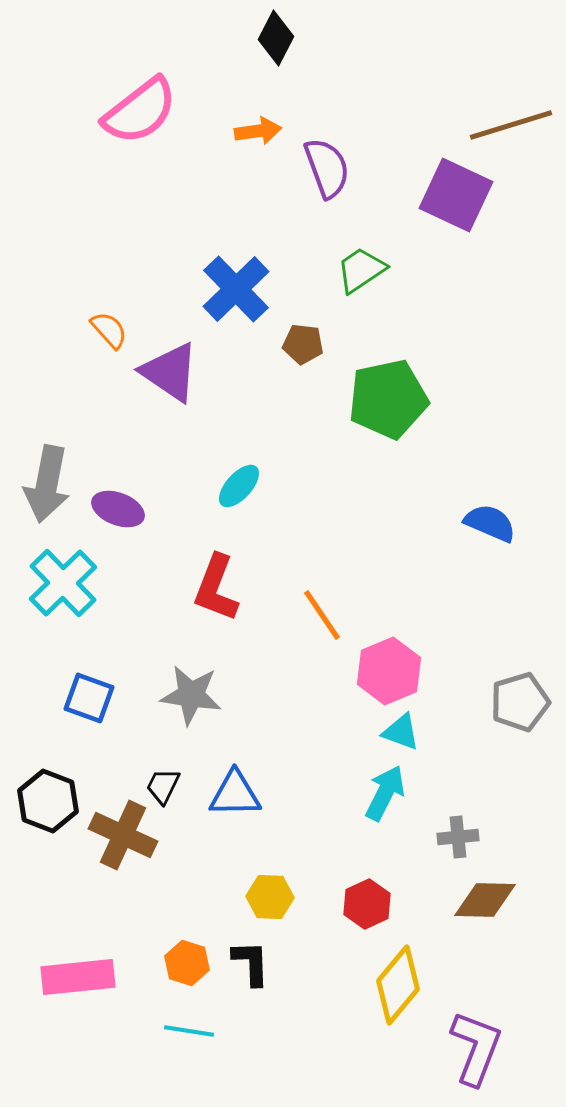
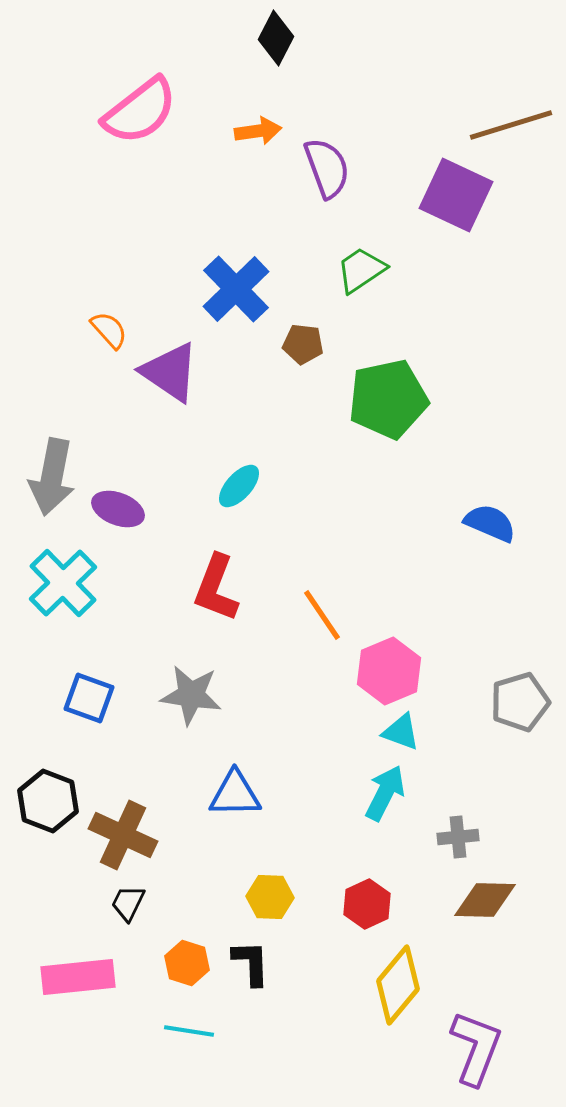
gray arrow: moved 5 px right, 7 px up
black trapezoid: moved 35 px left, 117 px down
